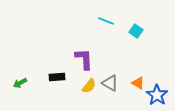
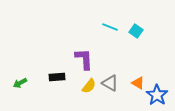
cyan line: moved 4 px right, 6 px down
